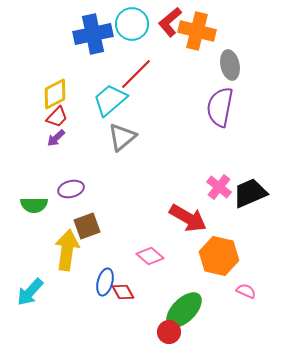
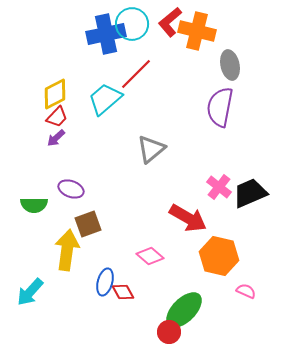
blue cross: moved 13 px right
cyan trapezoid: moved 5 px left, 1 px up
gray triangle: moved 29 px right, 12 px down
purple ellipse: rotated 35 degrees clockwise
brown square: moved 1 px right, 2 px up
